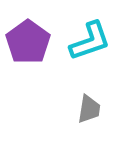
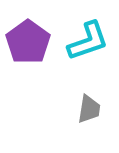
cyan L-shape: moved 2 px left
